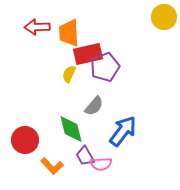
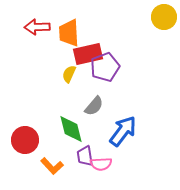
purple trapezoid: rotated 20 degrees clockwise
